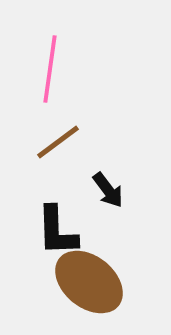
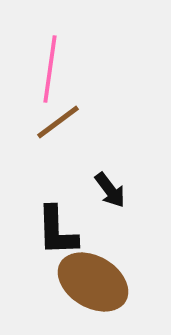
brown line: moved 20 px up
black arrow: moved 2 px right
brown ellipse: moved 4 px right; rotated 8 degrees counterclockwise
